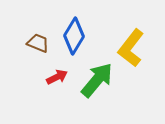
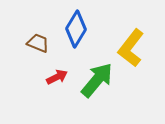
blue diamond: moved 2 px right, 7 px up
